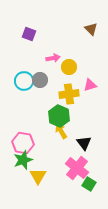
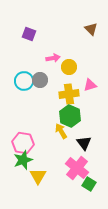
green hexagon: moved 11 px right
